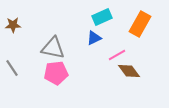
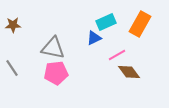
cyan rectangle: moved 4 px right, 5 px down
brown diamond: moved 1 px down
